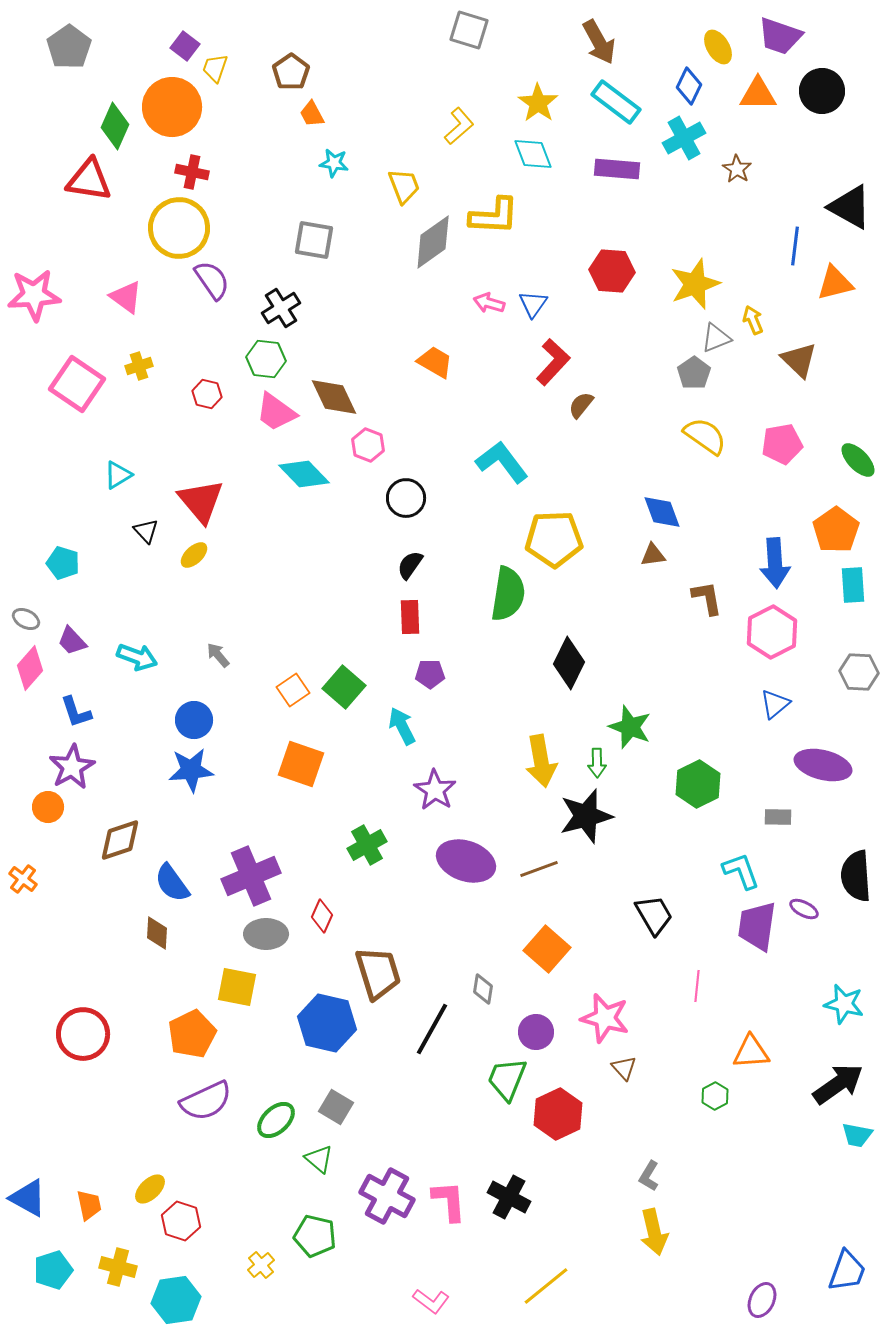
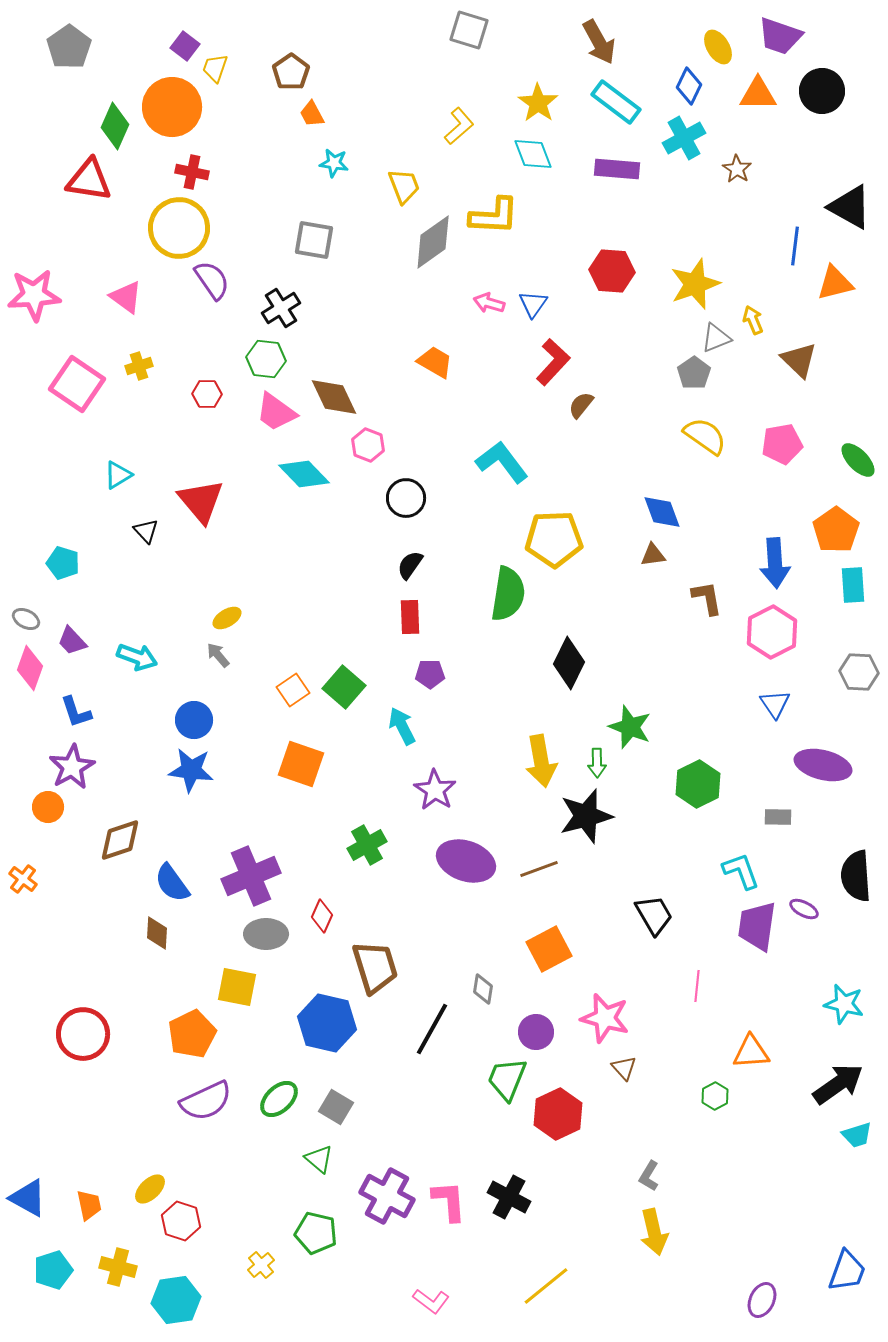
red hexagon at (207, 394): rotated 12 degrees counterclockwise
yellow ellipse at (194, 555): moved 33 px right, 63 px down; rotated 12 degrees clockwise
pink diamond at (30, 668): rotated 21 degrees counterclockwise
blue triangle at (775, 704): rotated 24 degrees counterclockwise
blue star at (191, 770): rotated 12 degrees clockwise
orange square at (547, 949): moved 2 px right; rotated 21 degrees clockwise
brown trapezoid at (378, 973): moved 3 px left, 6 px up
green ellipse at (276, 1120): moved 3 px right, 21 px up
cyan trapezoid at (857, 1135): rotated 28 degrees counterclockwise
green pentagon at (315, 1236): moved 1 px right, 3 px up
